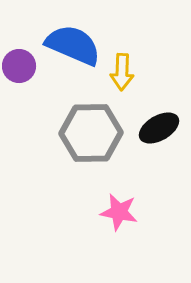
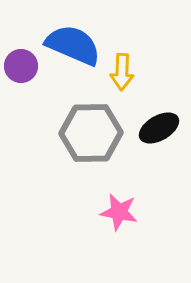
purple circle: moved 2 px right
